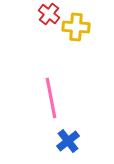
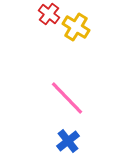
yellow cross: rotated 28 degrees clockwise
pink line: moved 16 px right; rotated 33 degrees counterclockwise
